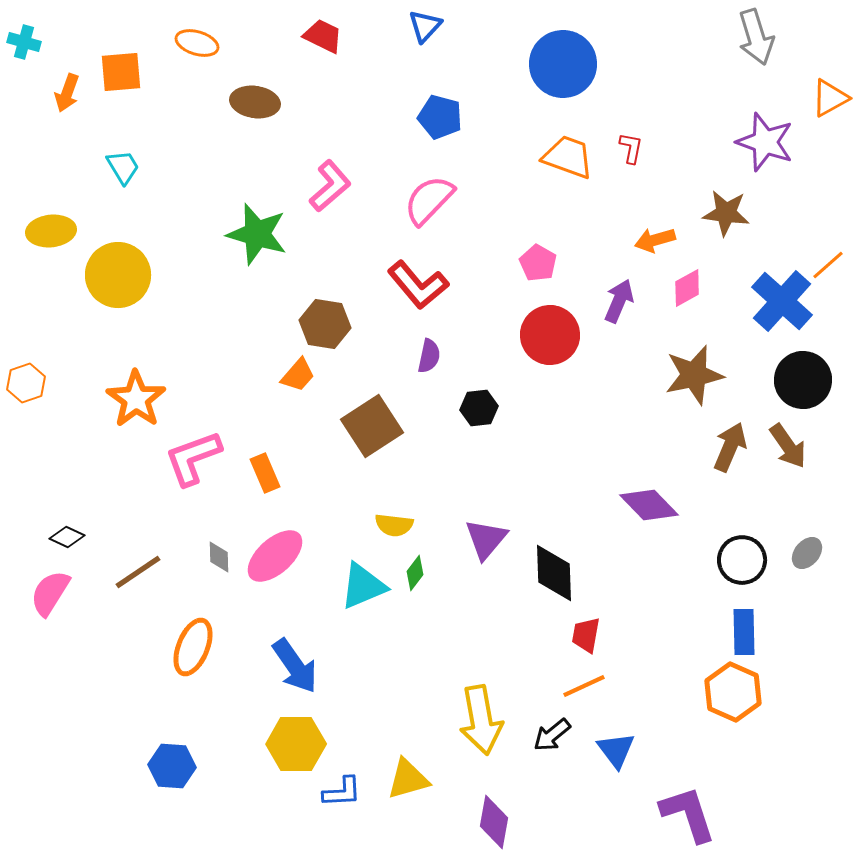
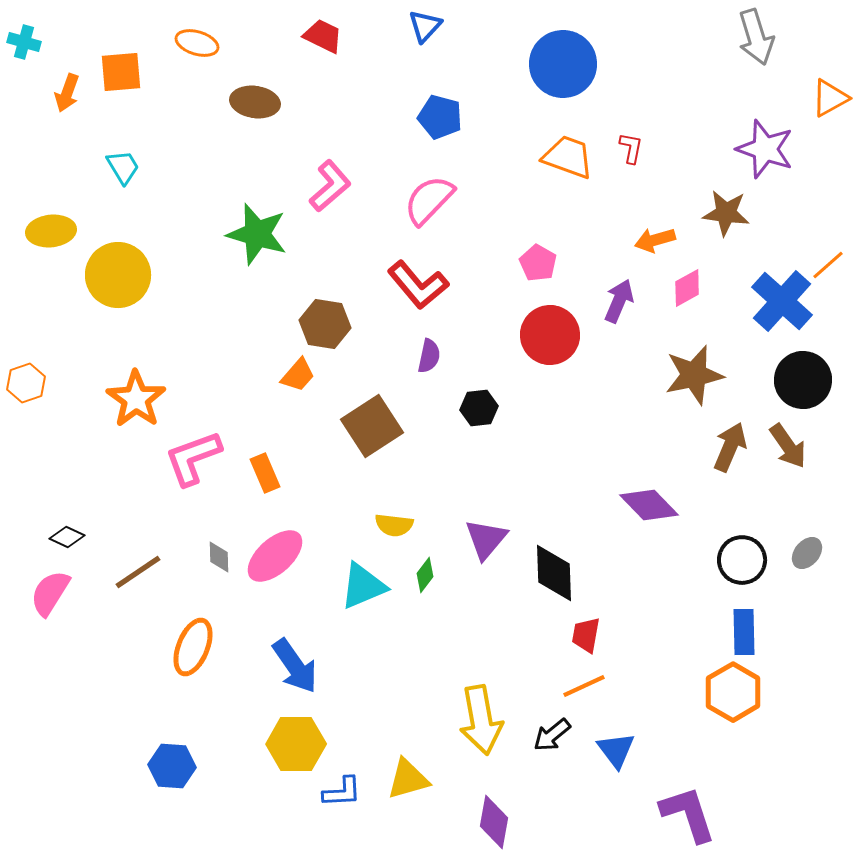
purple star at (765, 142): moved 7 px down
green diamond at (415, 573): moved 10 px right, 2 px down
orange hexagon at (733, 692): rotated 6 degrees clockwise
